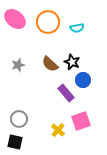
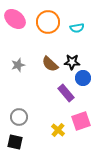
black star: rotated 21 degrees counterclockwise
blue circle: moved 2 px up
gray circle: moved 2 px up
